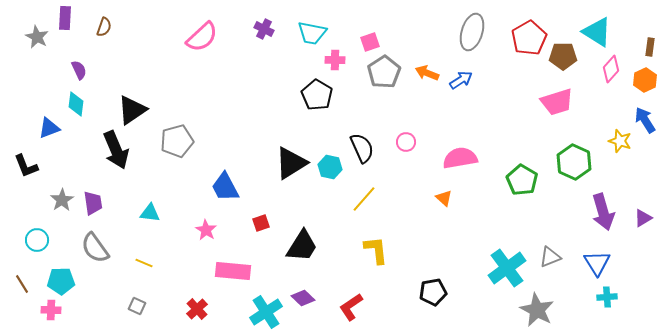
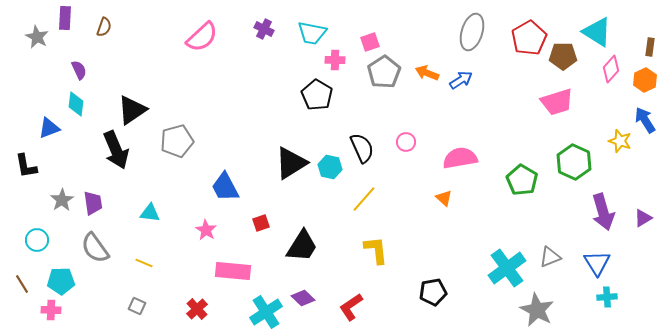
black L-shape at (26, 166): rotated 12 degrees clockwise
